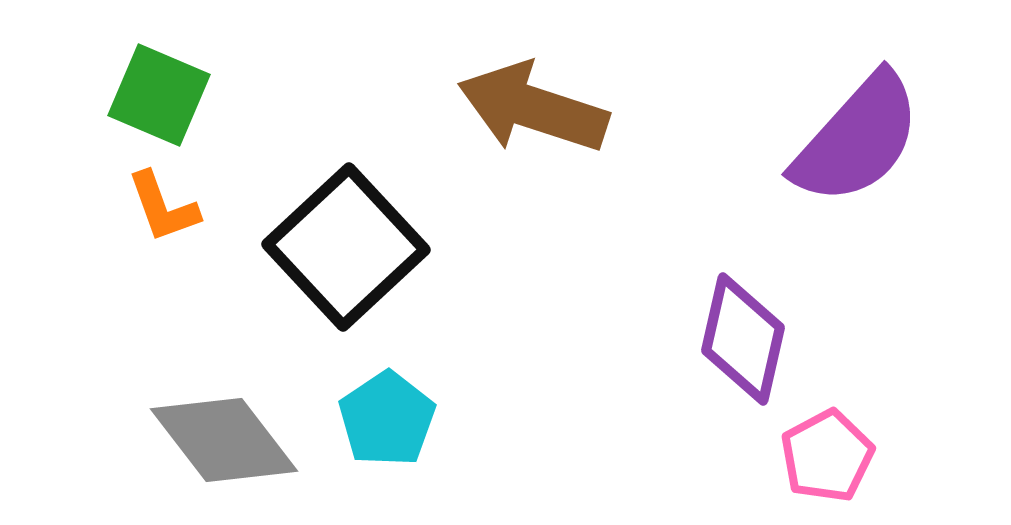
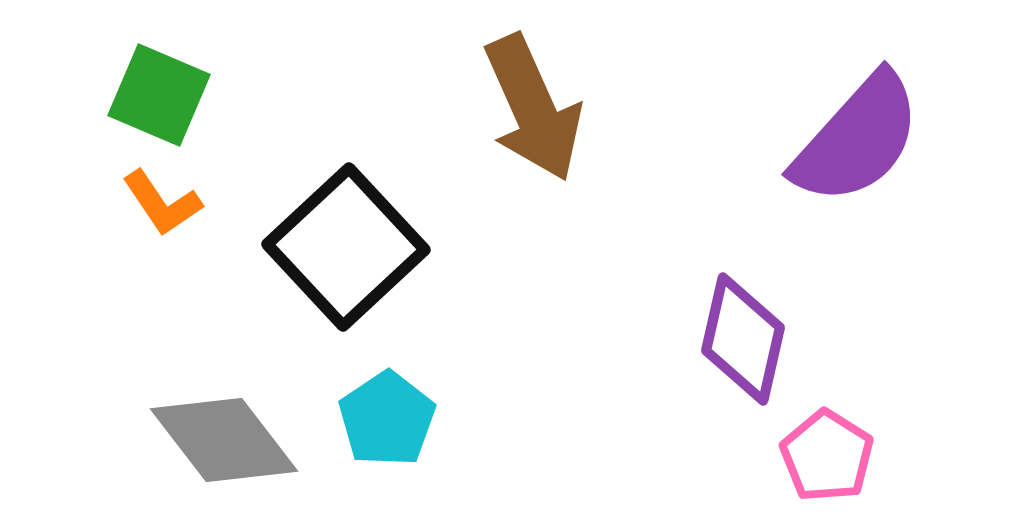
brown arrow: rotated 132 degrees counterclockwise
orange L-shape: moved 1 px left, 4 px up; rotated 14 degrees counterclockwise
pink pentagon: rotated 12 degrees counterclockwise
